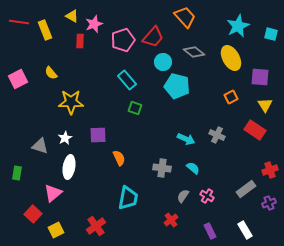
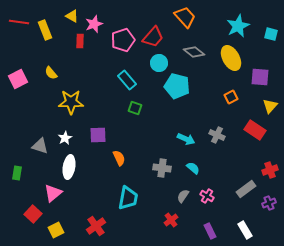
cyan circle at (163, 62): moved 4 px left, 1 px down
yellow triangle at (265, 105): moved 5 px right, 1 px down; rotated 14 degrees clockwise
